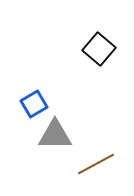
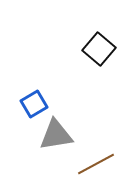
gray triangle: moved 1 px right; rotated 9 degrees counterclockwise
